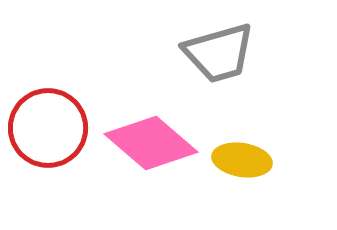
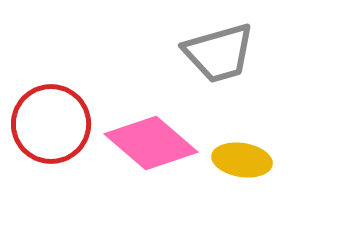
red circle: moved 3 px right, 4 px up
